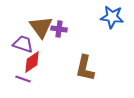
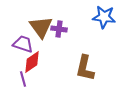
blue star: moved 8 px left
purple line: rotated 56 degrees clockwise
